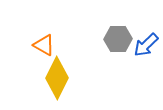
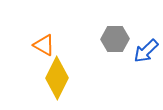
gray hexagon: moved 3 px left
blue arrow: moved 6 px down
